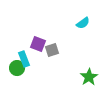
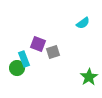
gray square: moved 1 px right, 2 px down
